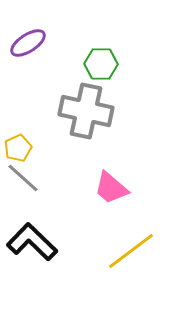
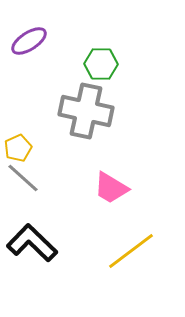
purple ellipse: moved 1 px right, 2 px up
pink trapezoid: rotated 9 degrees counterclockwise
black L-shape: moved 1 px down
